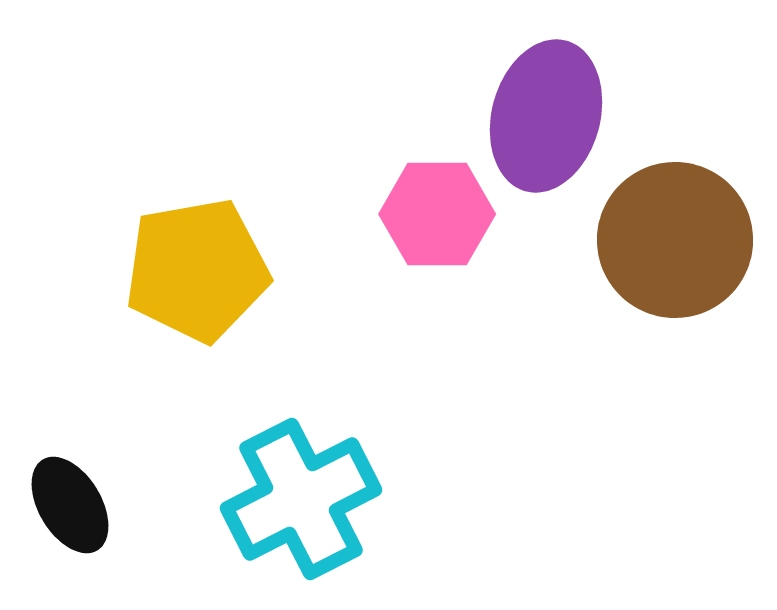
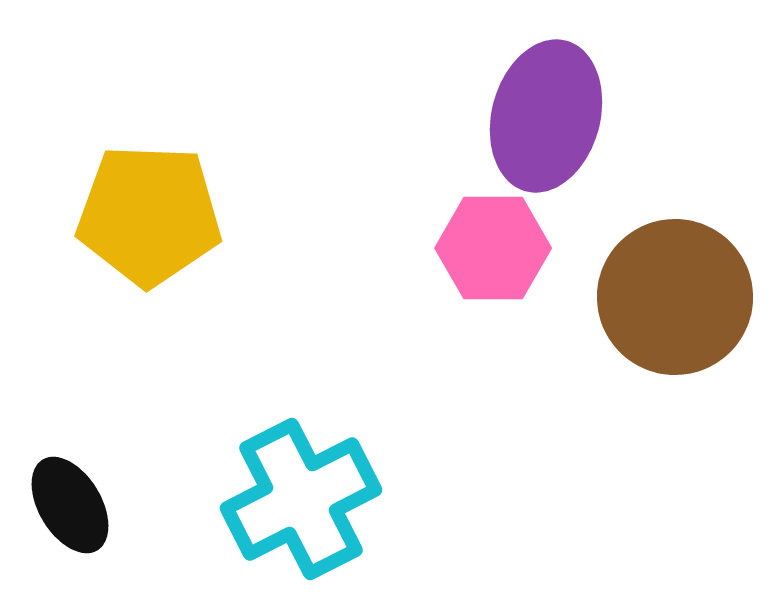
pink hexagon: moved 56 px right, 34 px down
brown circle: moved 57 px down
yellow pentagon: moved 48 px left, 55 px up; rotated 12 degrees clockwise
